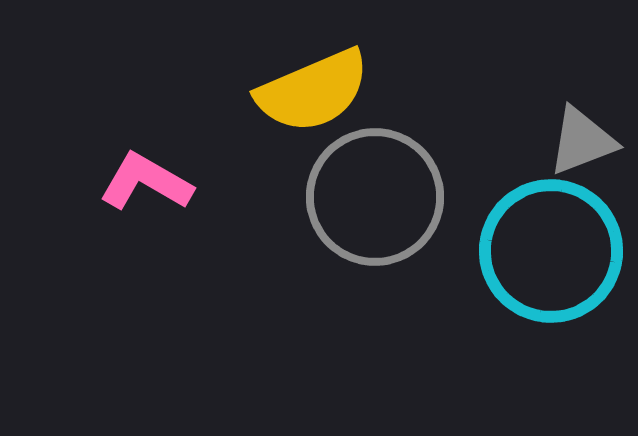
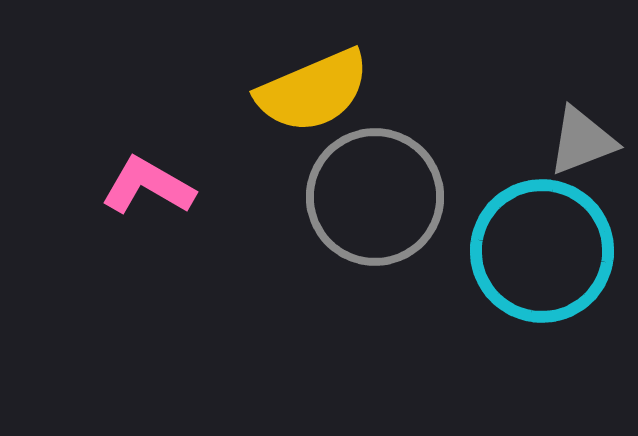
pink L-shape: moved 2 px right, 4 px down
cyan circle: moved 9 px left
